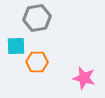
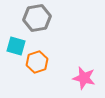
cyan square: rotated 18 degrees clockwise
orange hexagon: rotated 20 degrees counterclockwise
